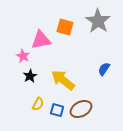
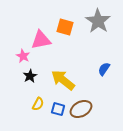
blue square: moved 1 px right, 1 px up
